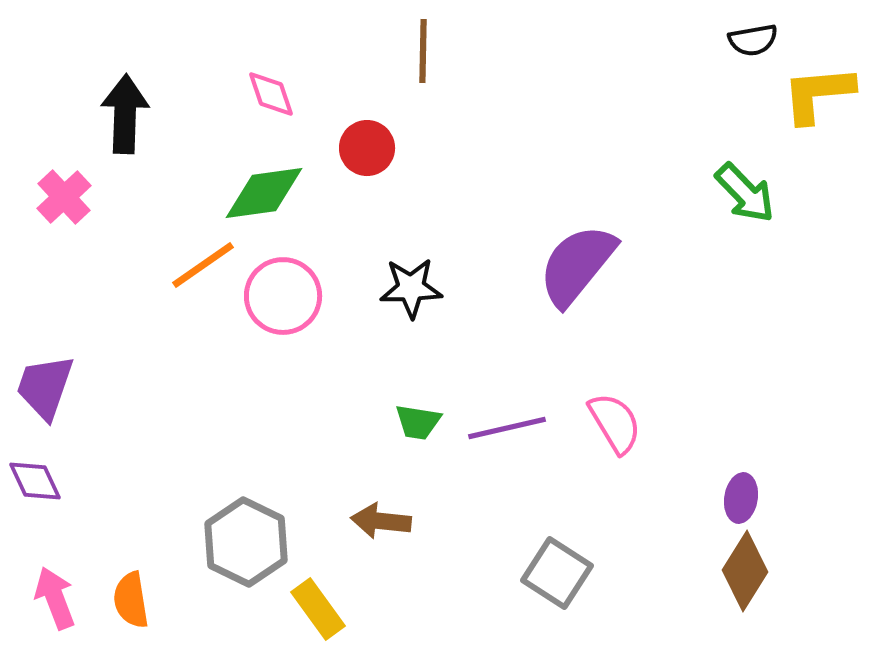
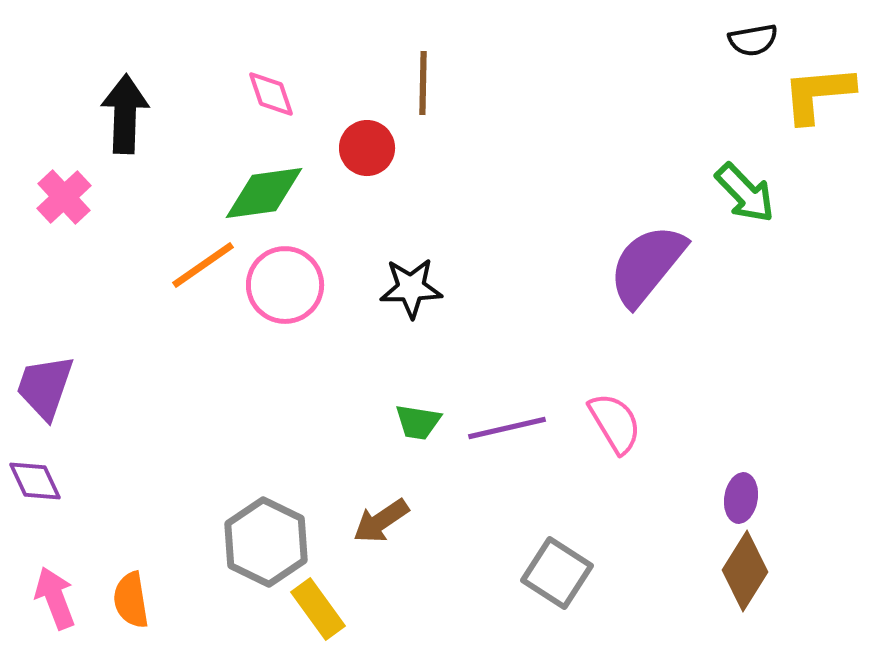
brown line: moved 32 px down
purple semicircle: moved 70 px right
pink circle: moved 2 px right, 11 px up
brown arrow: rotated 40 degrees counterclockwise
gray hexagon: moved 20 px right
